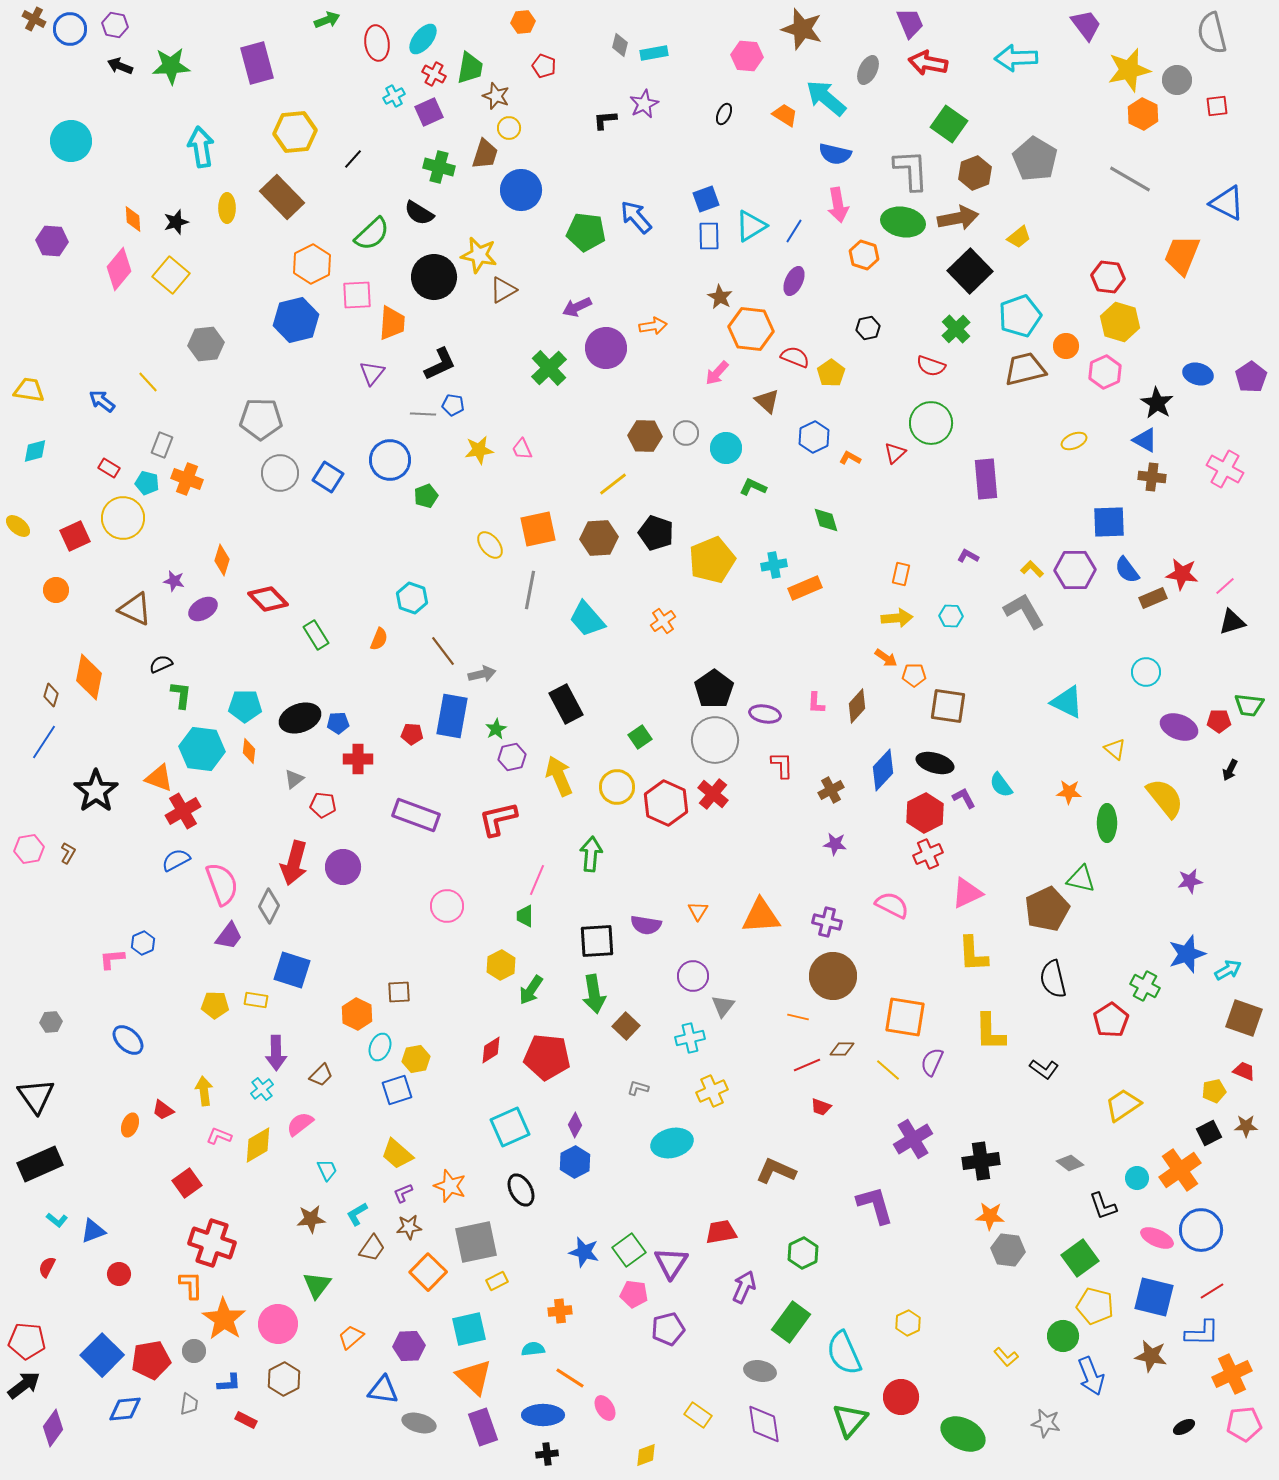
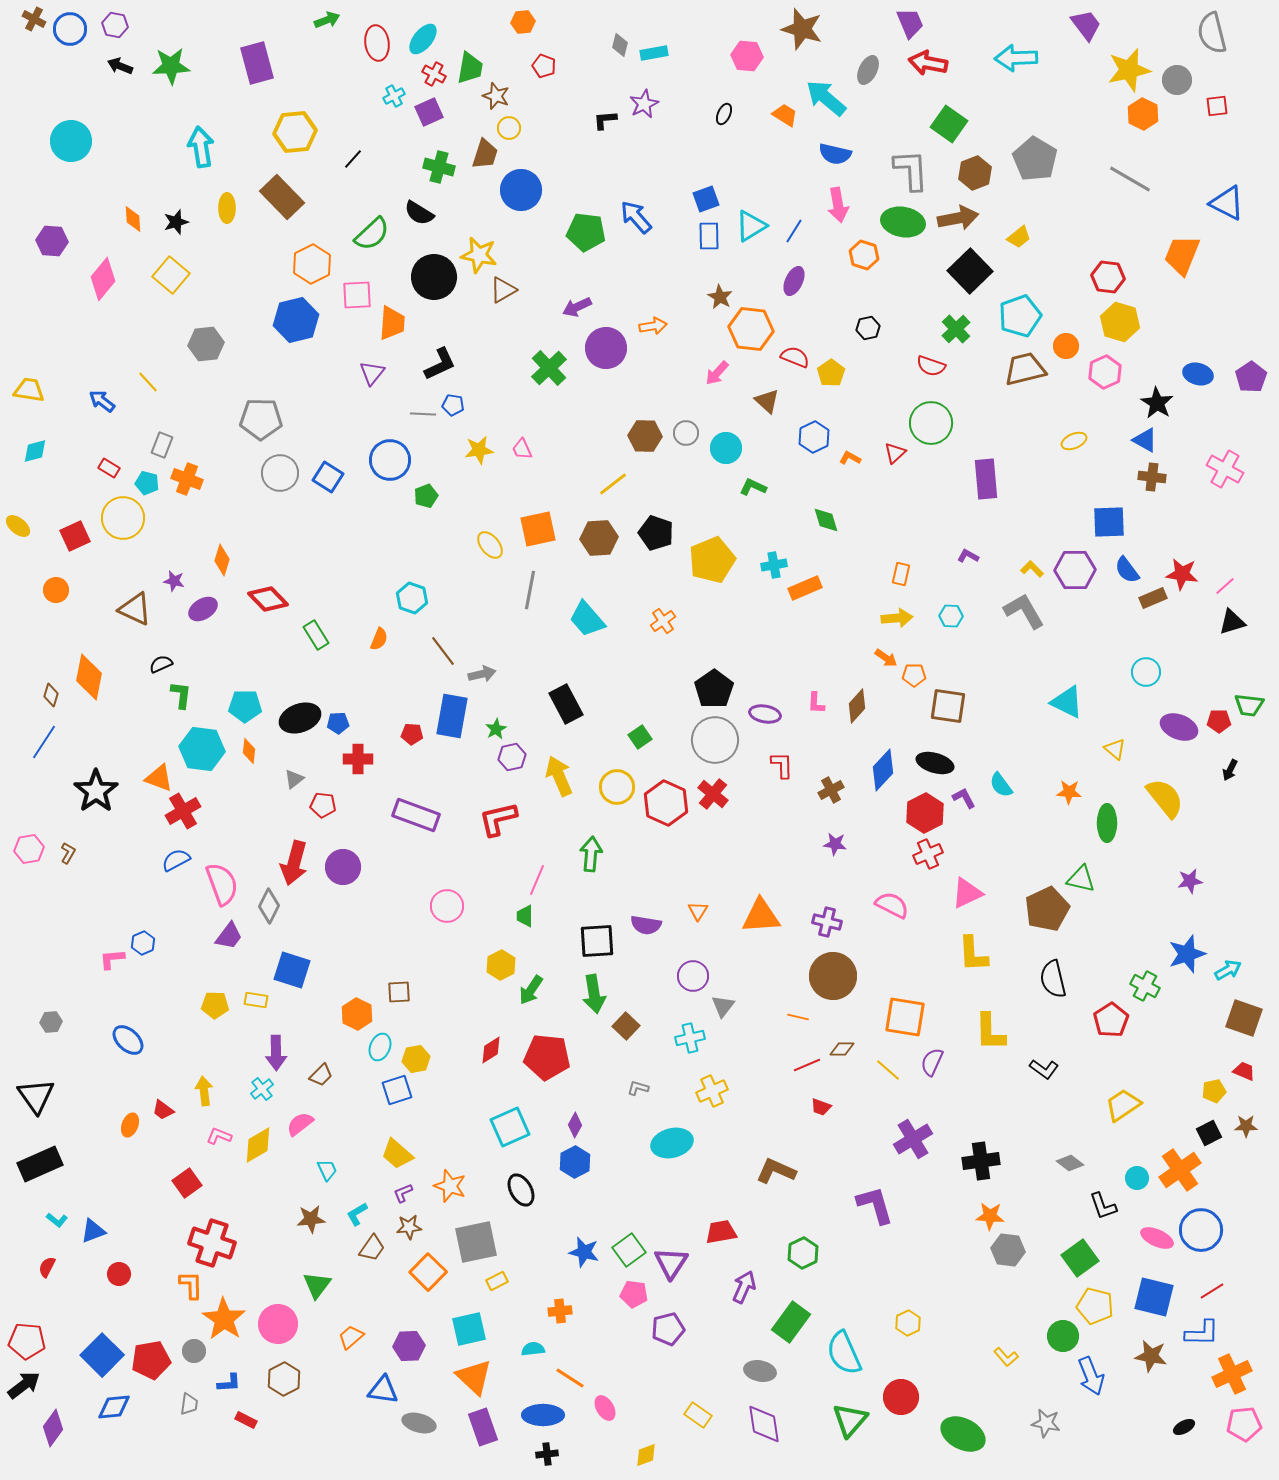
pink diamond at (119, 269): moved 16 px left, 10 px down
blue diamond at (125, 1409): moved 11 px left, 2 px up
